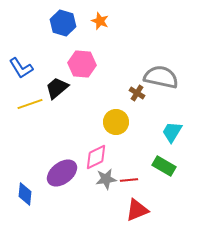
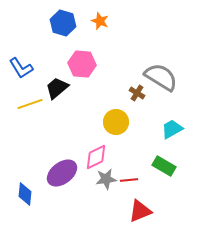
gray semicircle: rotated 20 degrees clockwise
cyan trapezoid: moved 3 px up; rotated 30 degrees clockwise
red triangle: moved 3 px right, 1 px down
